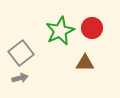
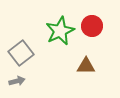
red circle: moved 2 px up
brown triangle: moved 1 px right, 3 px down
gray arrow: moved 3 px left, 3 px down
